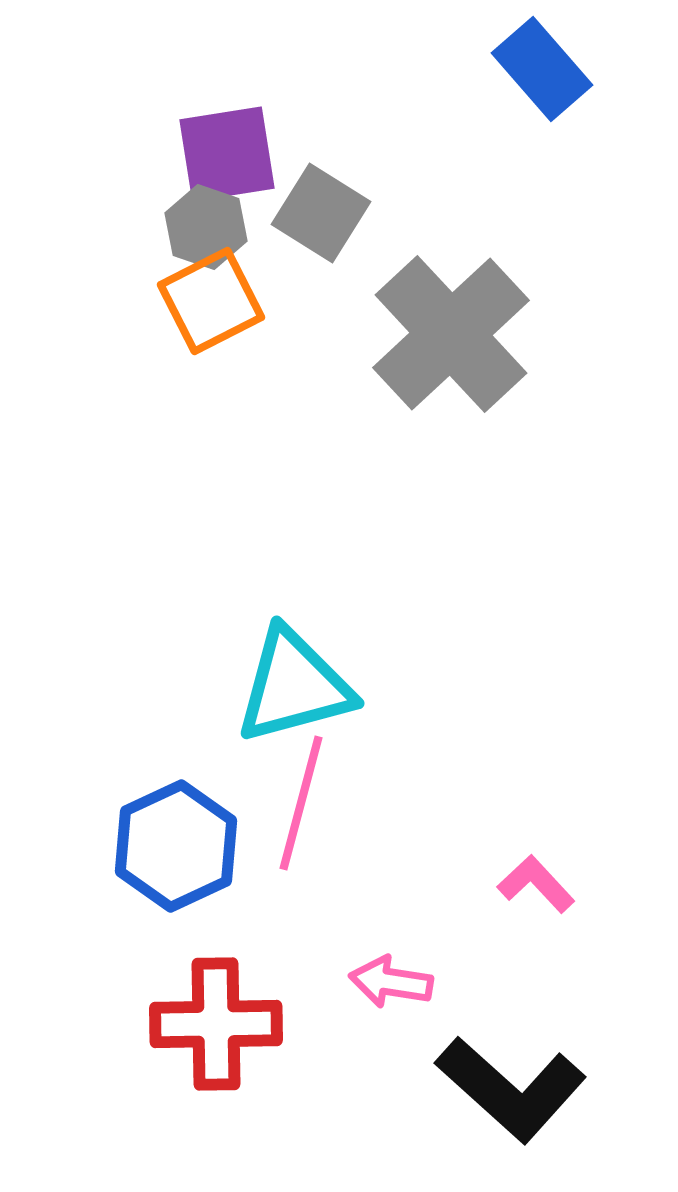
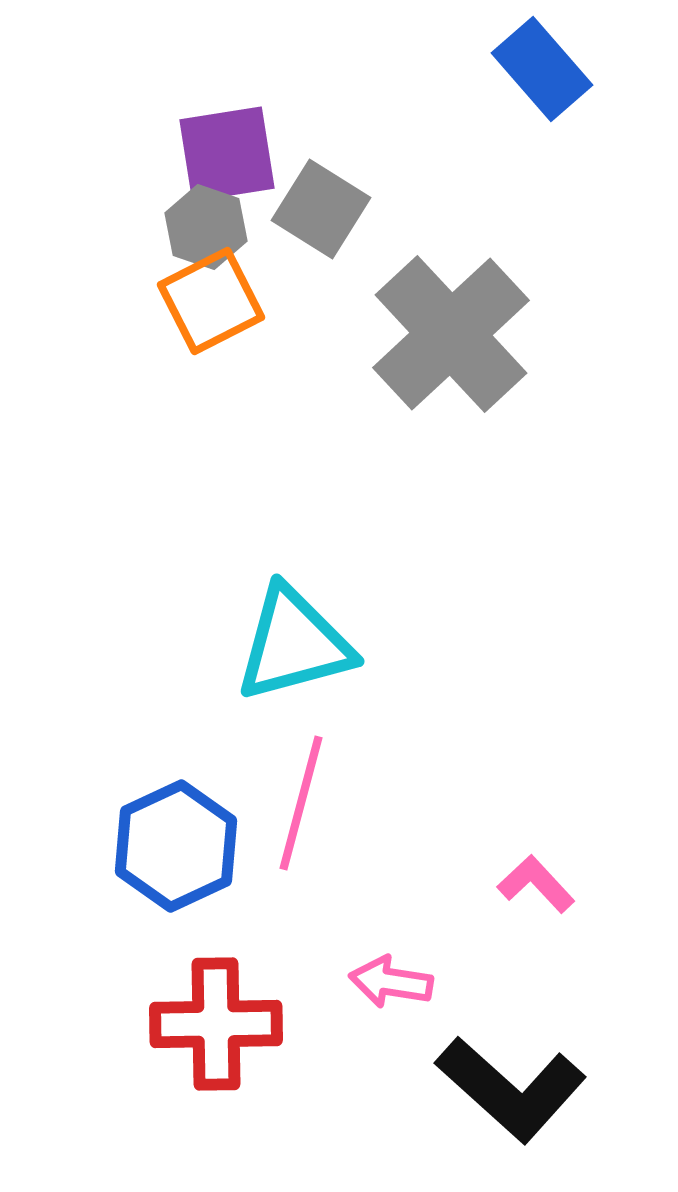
gray square: moved 4 px up
cyan triangle: moved 42 px up
